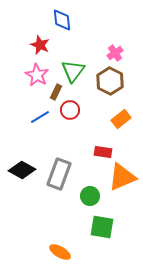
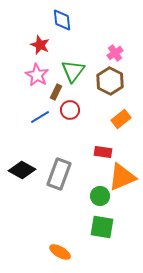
green circle: moved 10 px right
